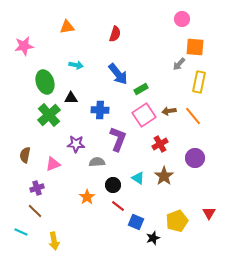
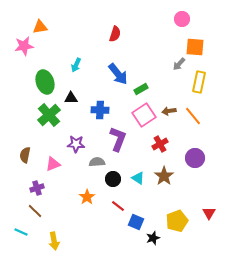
orange triangle: moved 27 px left
cyan arrow: rotated 104 degrees clockwise
black circle: moved 6 px up
